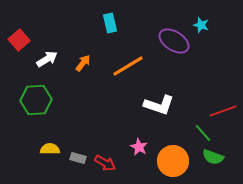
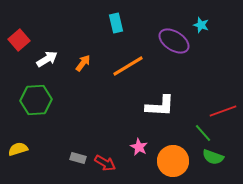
cyan rectangle: moved 6 px right
white L-shape: moved 1 px right, 1 px down; rotated 16 degrees counterclockwise
yellow semicircle: moved 32 px left; rotated 18 degrees counterclockwise
